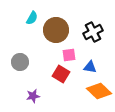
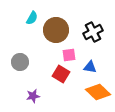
orange diamond: moved 1 px left, 1 px down
